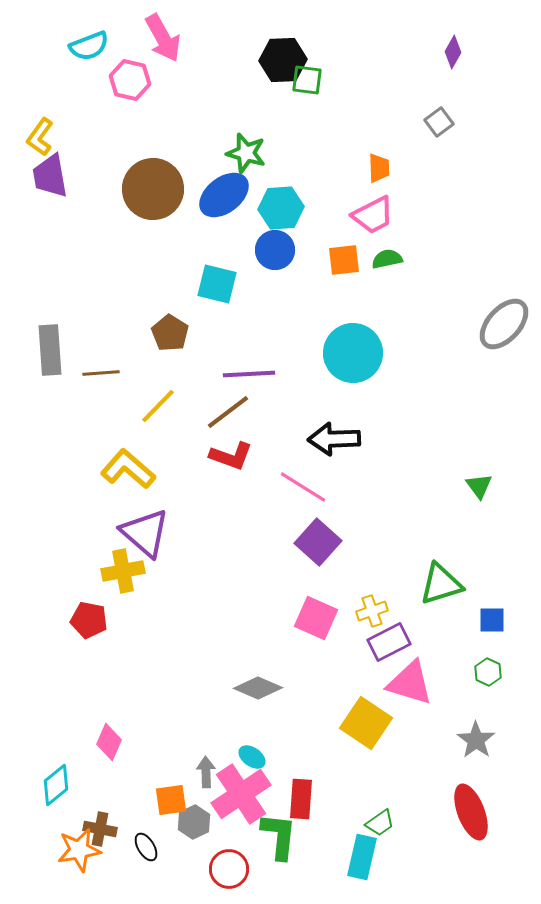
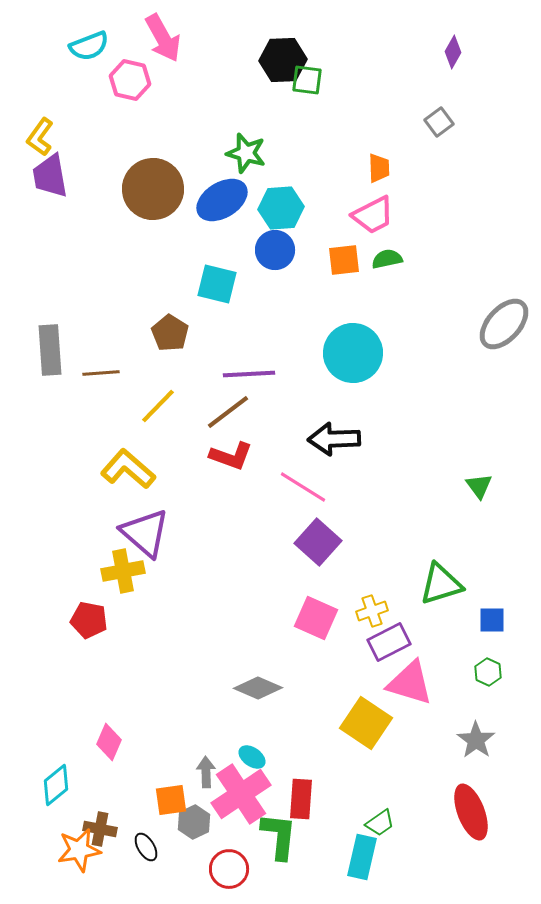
blue ellipse at (224, 195): moved 2 px left, 5 px down; rotated 6 degrees clockwise
